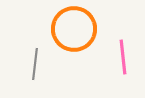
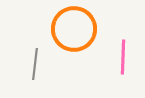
pink line: rotated 8 degrees clockwise
